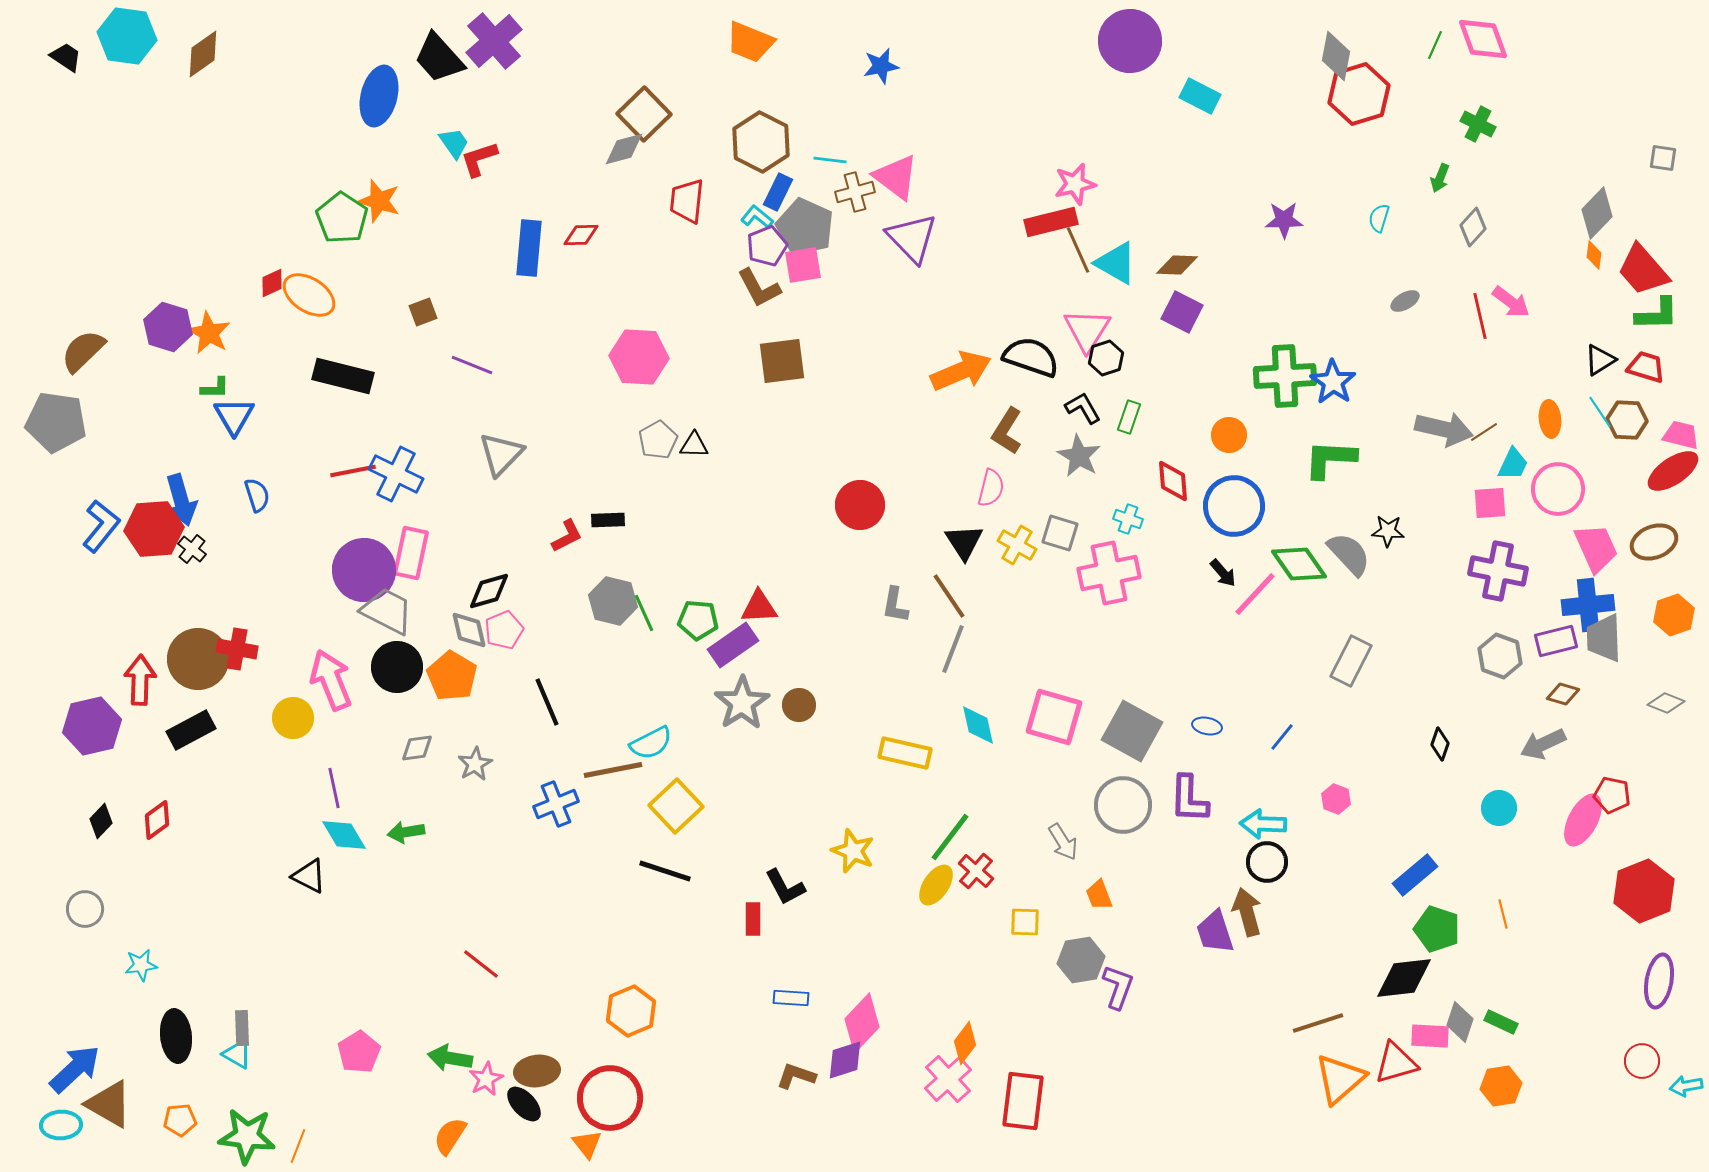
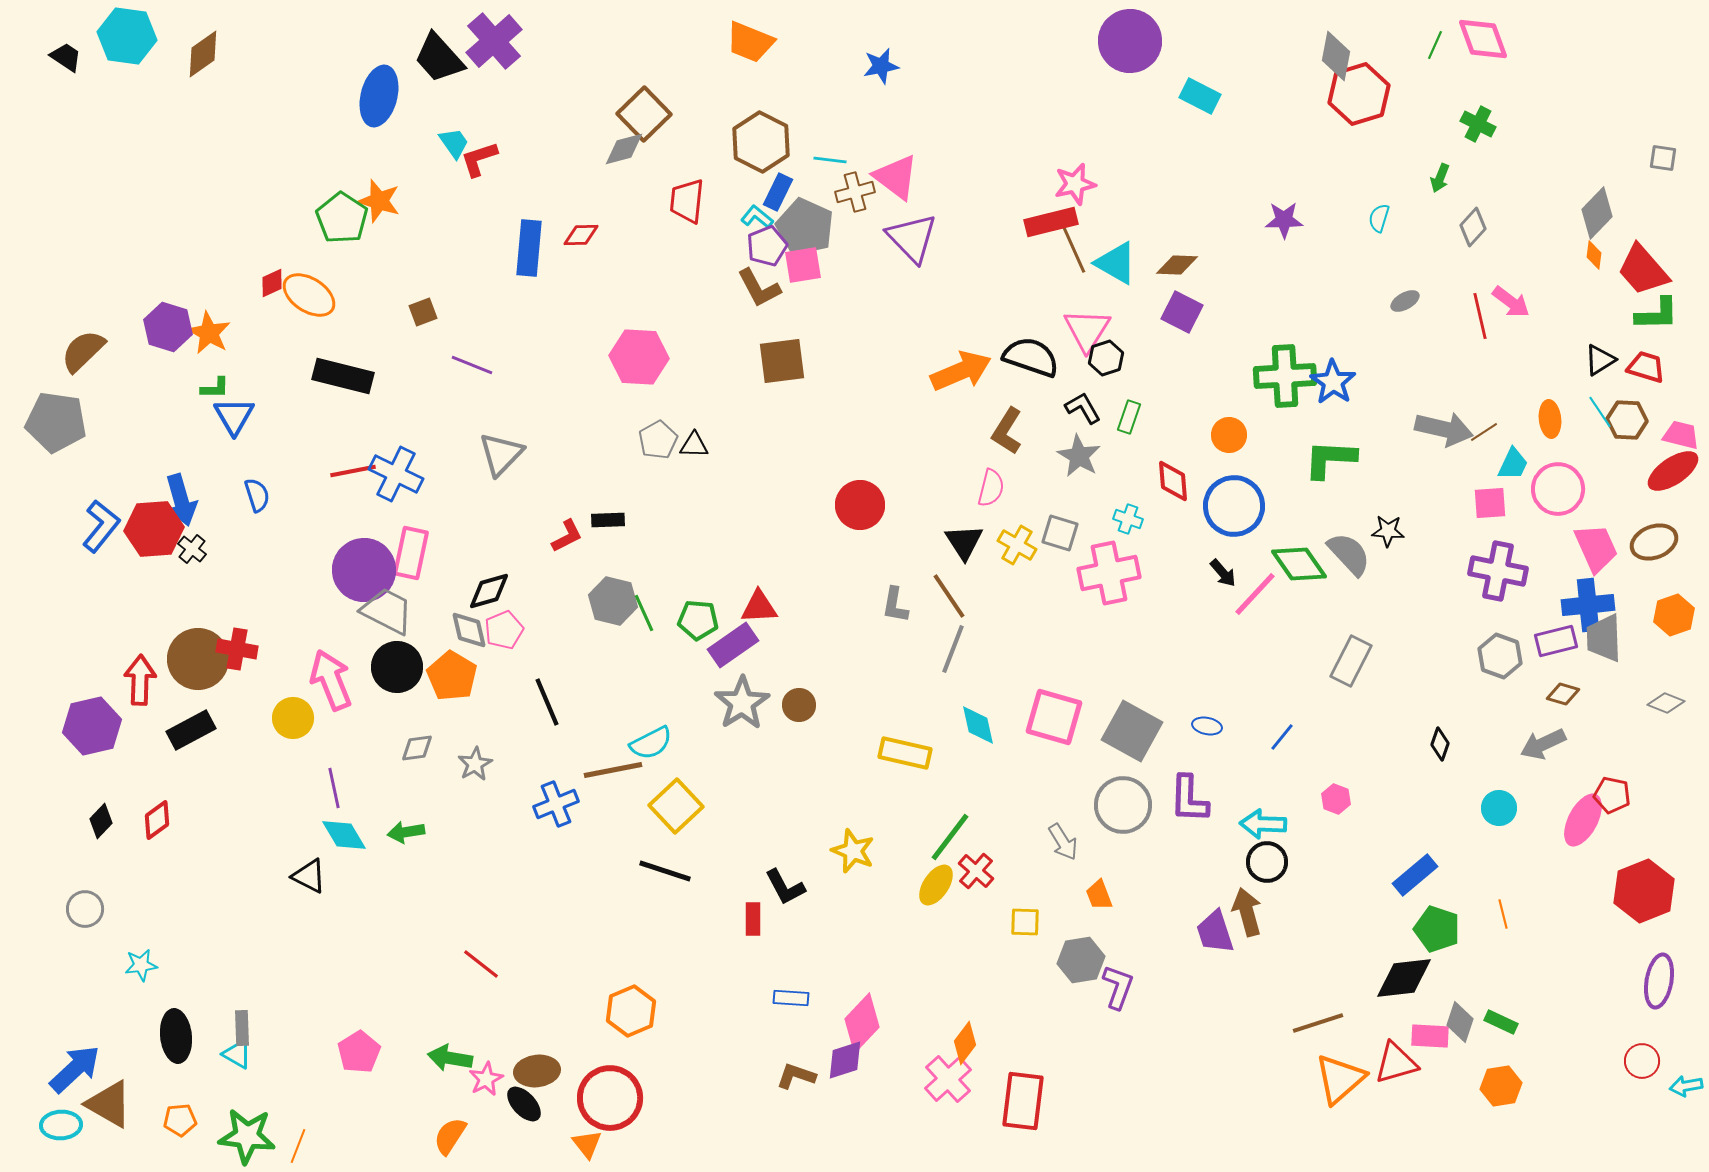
brown line at (1078, 250): moved 4 px left
